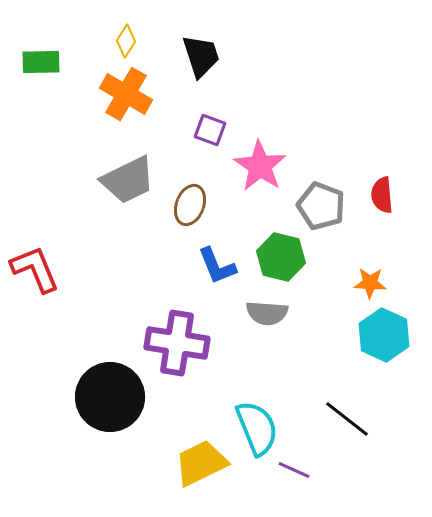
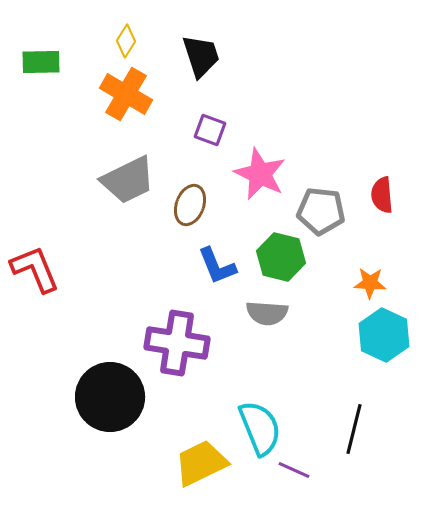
pink star: moved 8 px down; rotated 8 degrees counterclockwise
gray pentagon: moved 5 px down; rotated 15 degrees counterclockwise
black line: moved 7 px right, 10 px down; rotated 66 degrees clockwise
cyan semicircle: moved 3 px right
